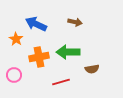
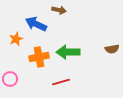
brown arrow: moved 16 px left, 12 px up
orange star: rotated 16 degrees clockwise
brown semicircle: moved 20 px right, 20 px up
pink circle: moved 4 px left, 4 px down
